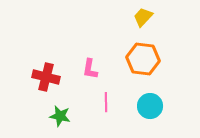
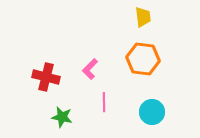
yellow trapezoid: rotated 130 degrees clockwise
pink L-shape: rotated 35 degrees clockwise
pink line: moved 2 px left
cyan circle: moved 2 px right, 6 px down
green star: moved 2 px right, 1 px down
